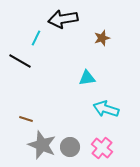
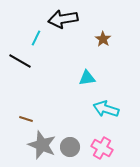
brown star: moved 1 px right, 1 px down; rotated 21 degrees counterclockwise
pink cross: rotated 10 degrees counterclockwise
